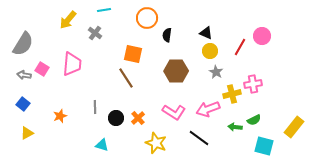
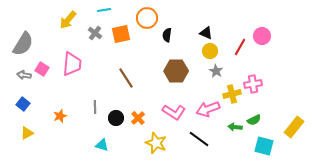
orange square: moved 12 px left, 20 px up; rotated 24 degrees counterclockwise
gray star: moved 1 px up
black line: moved 1 px down
